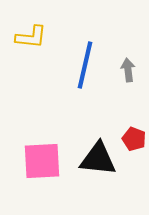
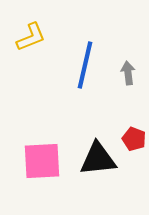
yellow L-shape: rotated 28 degrees counterclockwise
gray arrow: moved 3 px down
black triangle: rotated 12 degrees counterclockwise
